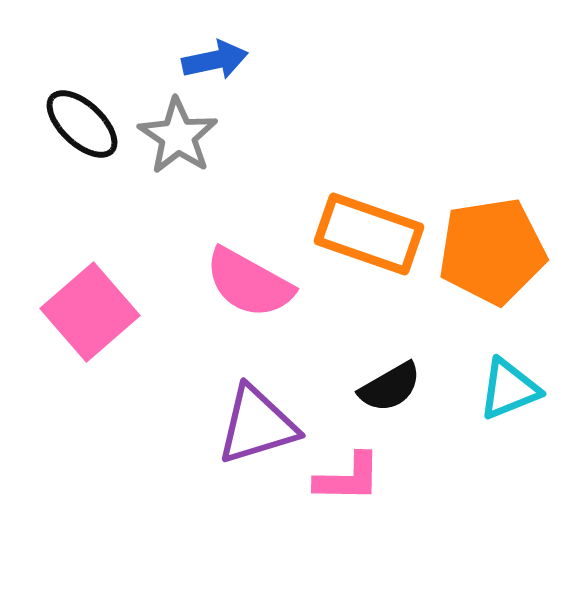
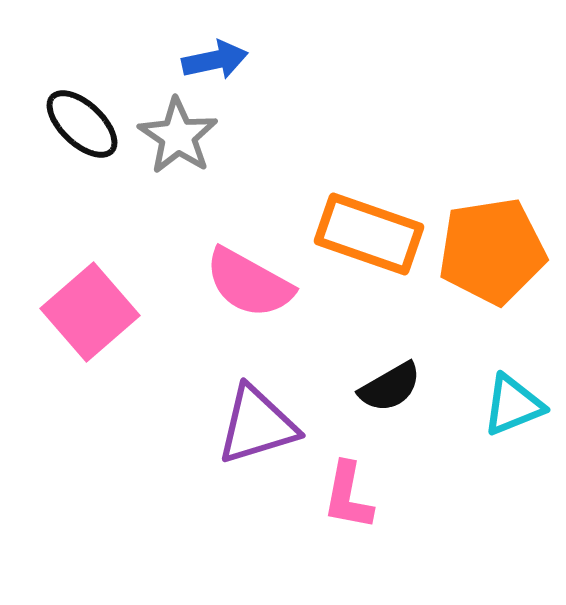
cyan triangle: moved 4 px right, 16 px down
pink L-shape: moved 18 px down; rotated 100 degrees clockwise
